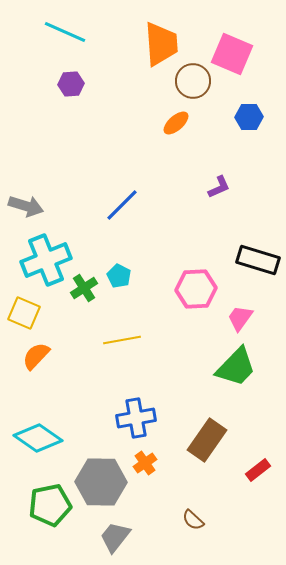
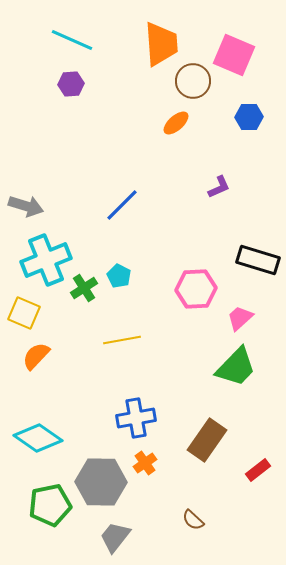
cyan line: moved 7 px right, 8 px down
pink square: moved 2 px right, 1 px down
pink trapezoid: rotated 12 degrees clockwise
